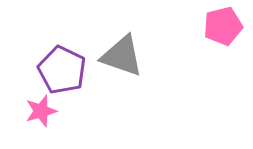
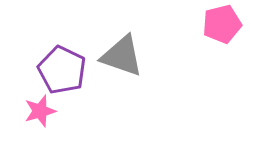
pink pentagon: moved 1 px left, 2 px up
pink star: moved 1 px left
